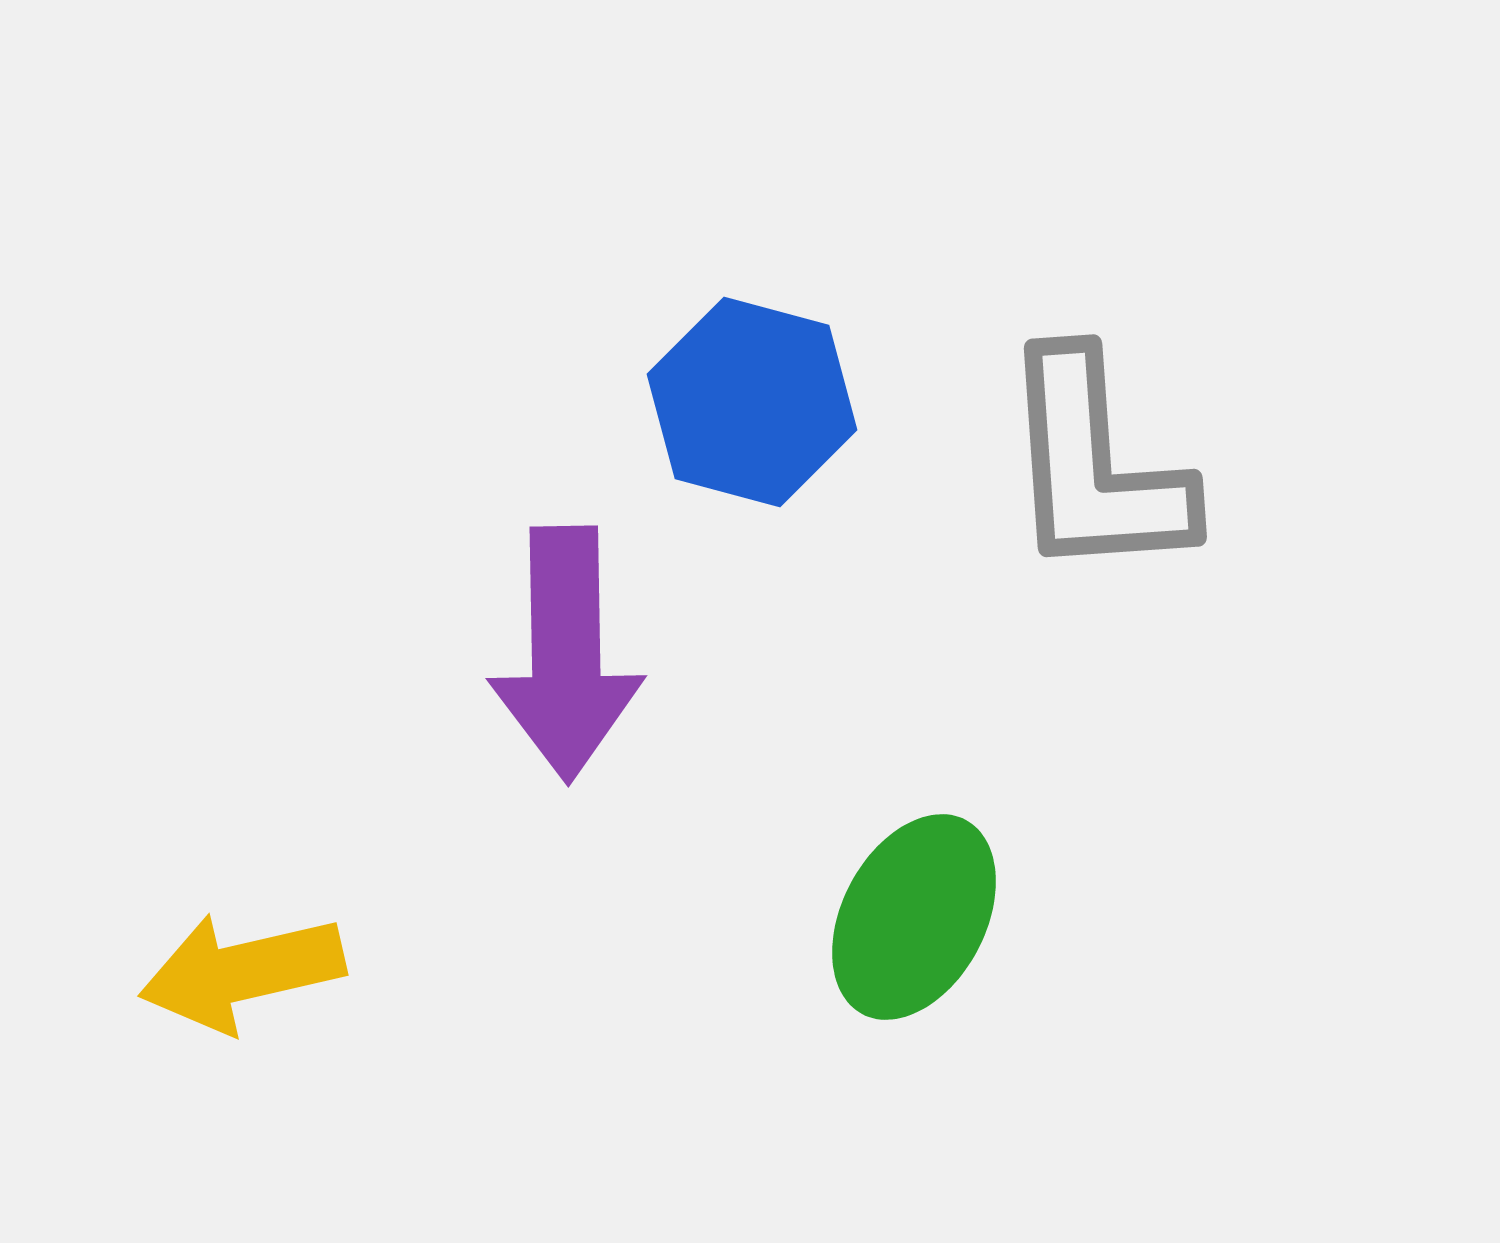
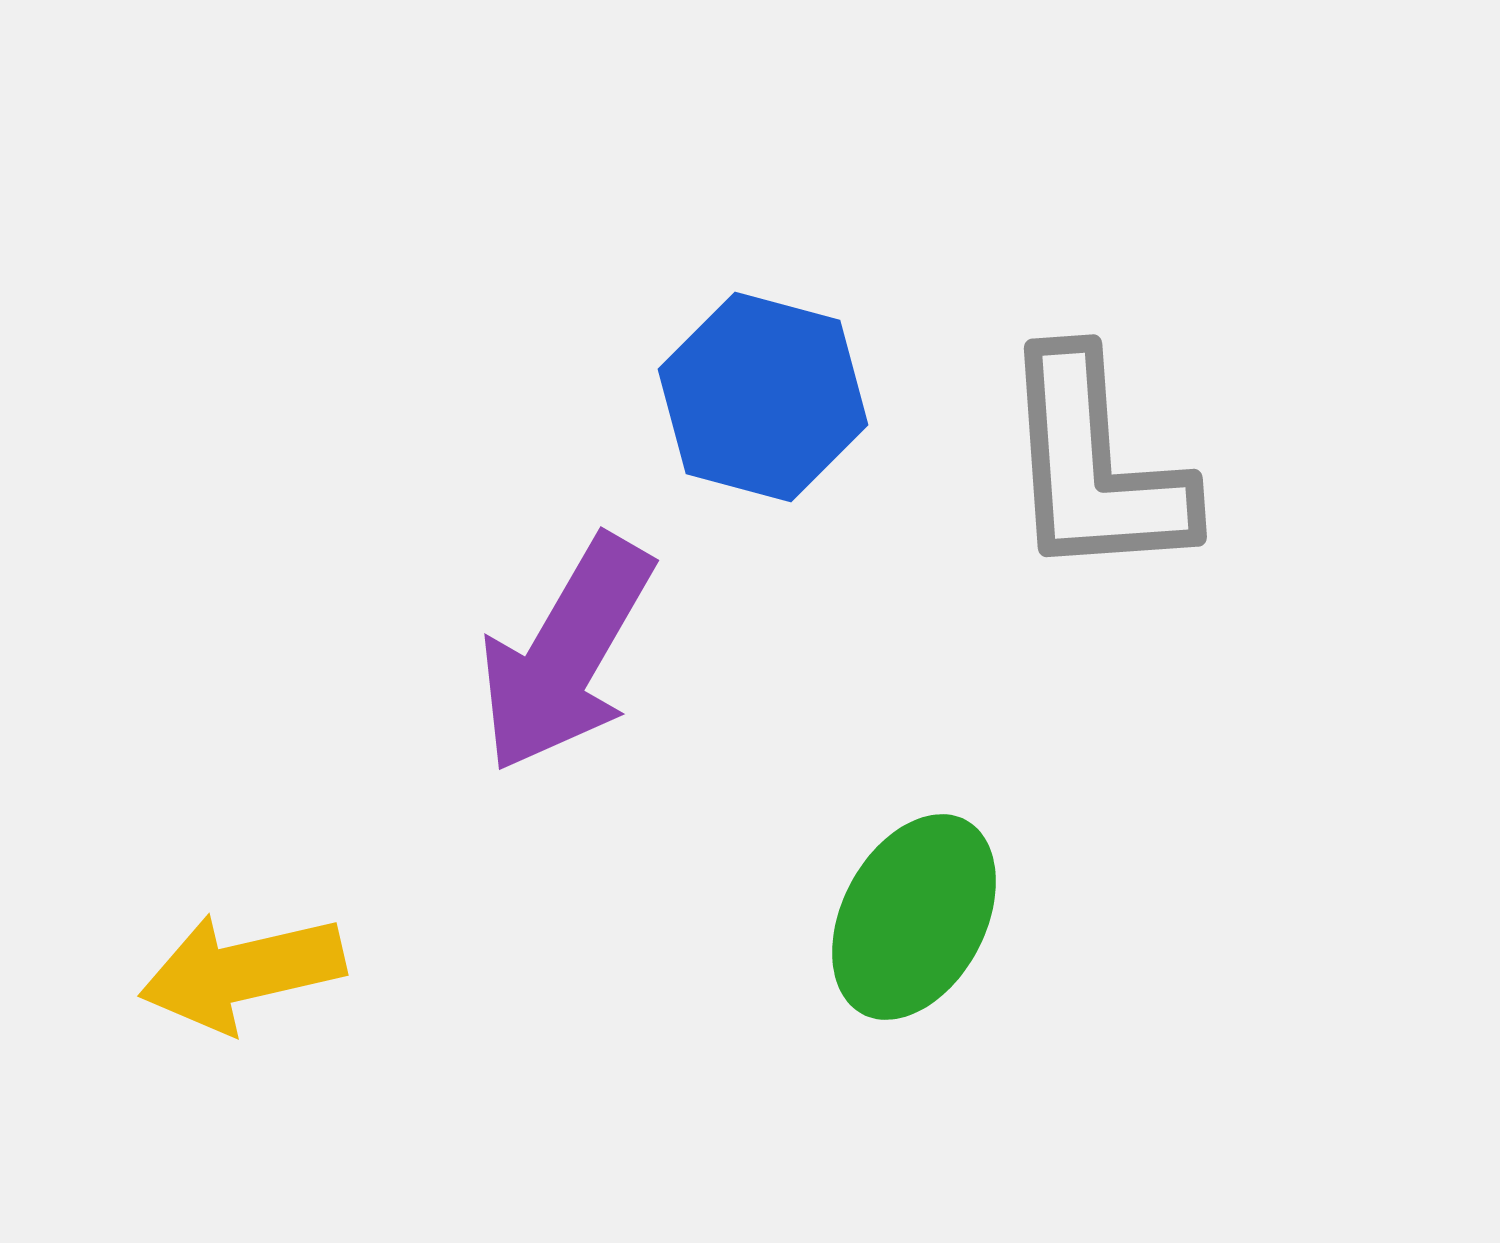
blue hexagon: moved 11 px right, 5 px up
purple arrow: rotated 31 degrees clockwise
